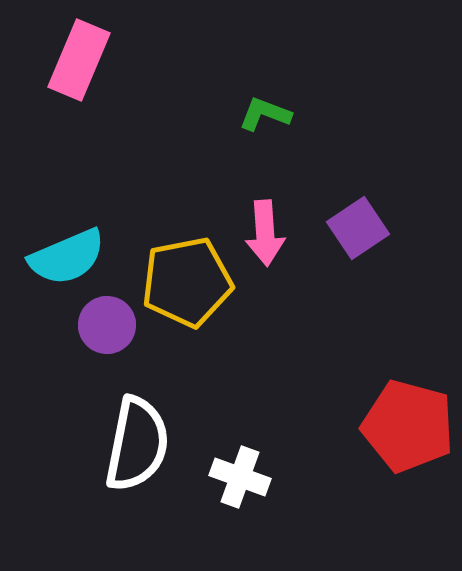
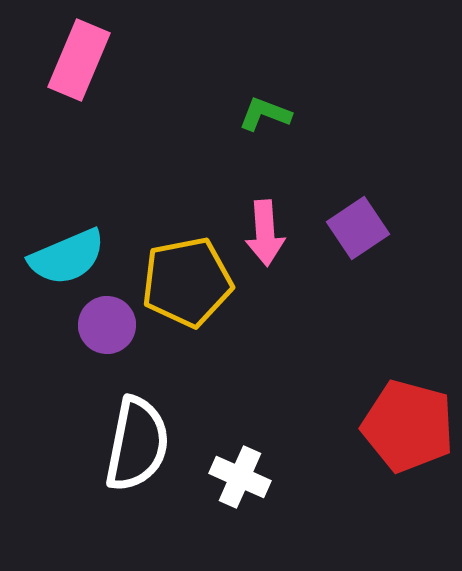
white cross: rotated 4 degrees clockwise
